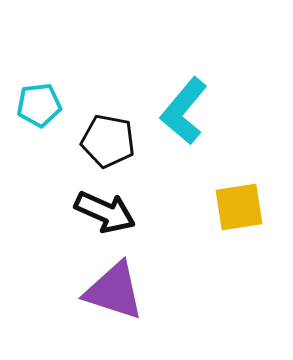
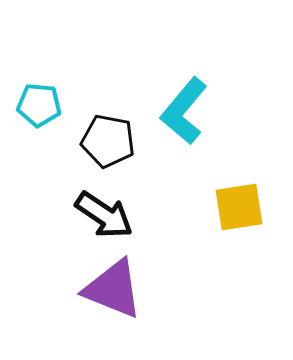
cyan pentagon: rotated 12 degrees clockwise
black arrow: moved 1 px left, 3 px down; rotated 10 degrees clockwise
purple triangle: moved 1 px left, 2 px up; rotated 4 degrees clockwise
